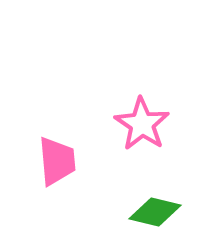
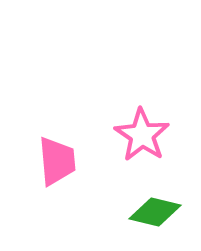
pink star: moved 11 px down
